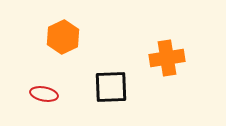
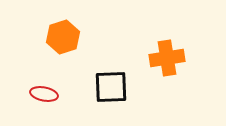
orange hexagon: rotated 8 degrees clockwise
